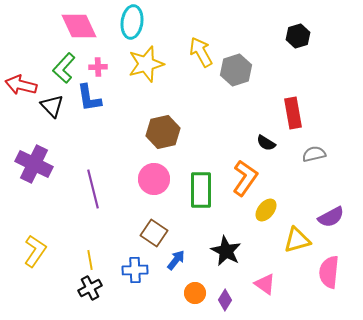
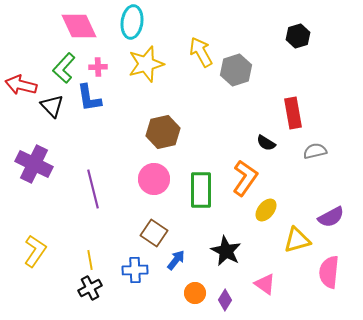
gray semicircle: moved 1 px right, 3 px up
